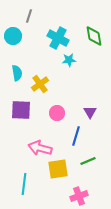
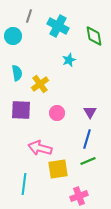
cyan cross: moved 12 px up
cyan star: rotated 16 degrees counterclockwise
blue line: moved 11 px right, 3 px down
